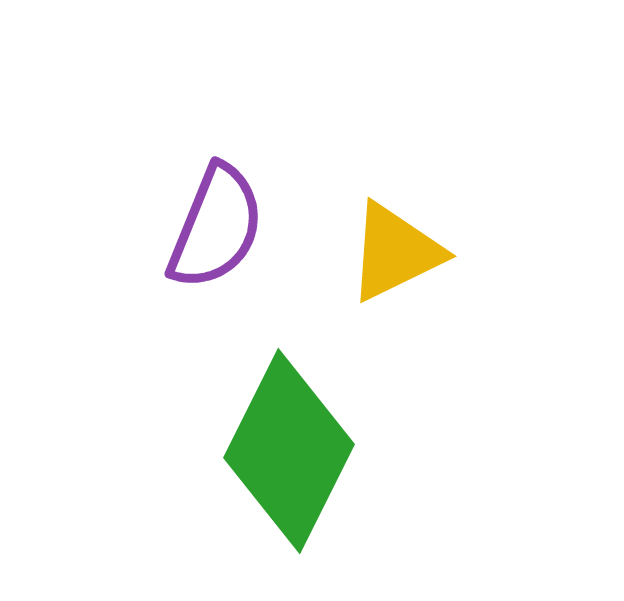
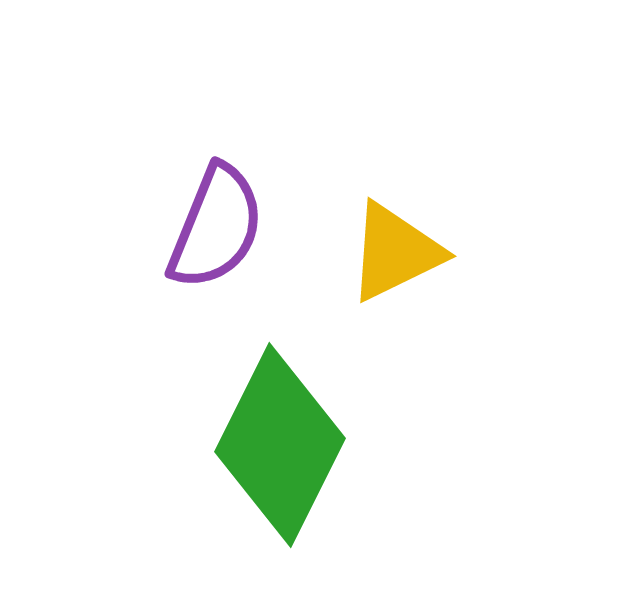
green diamond: moved 9 px left, 6 px up
